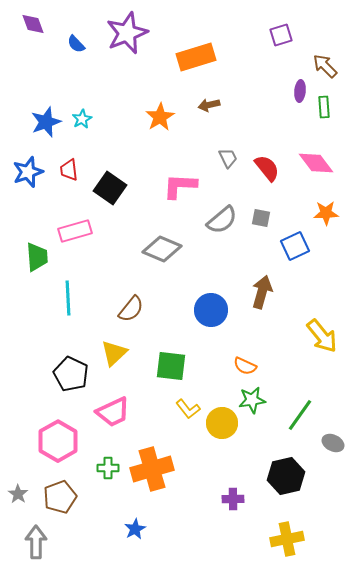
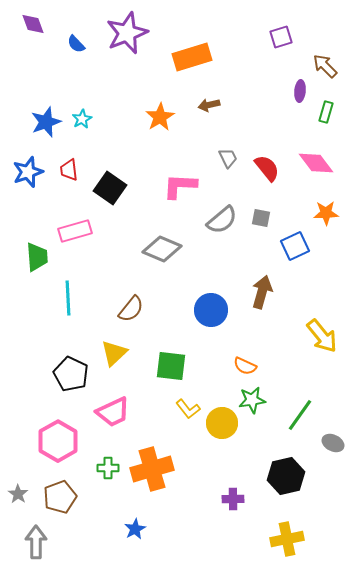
purple square at (281, 35): moved 2 px down
orange rectangle at (196, 57): moved 4 px left
green rectangle at (324, 107): moved 2 px right, 5 px down; rotated 20 degrees clockwise
